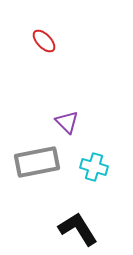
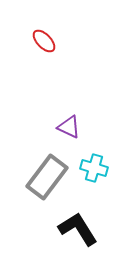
purple triangle: moved 2 px right, 5 px down; rotated 20 degrees counterclockwise
gray rectangle: moved 10 px right, 15 px down; rotated 42 degrees counterclockwise
cyan cross: moved 1 px down
